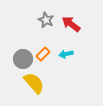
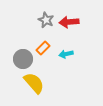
red arrow: moved 2 px left, 2 px up; rotated 42 degrees counterclockwise
orange rectangle: moved 6 px up
